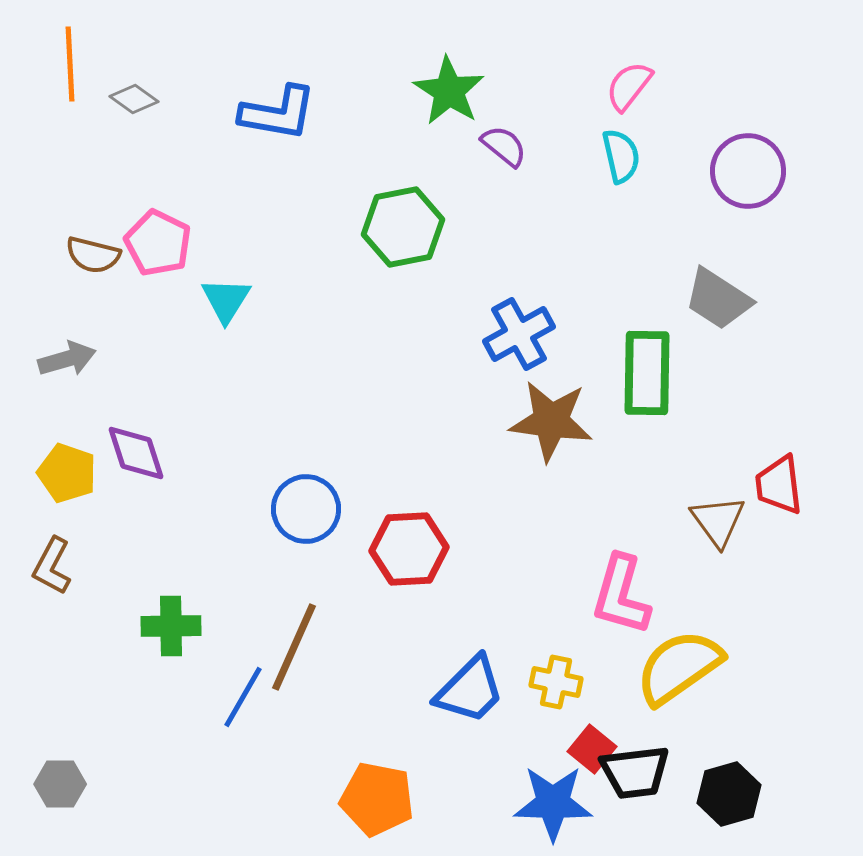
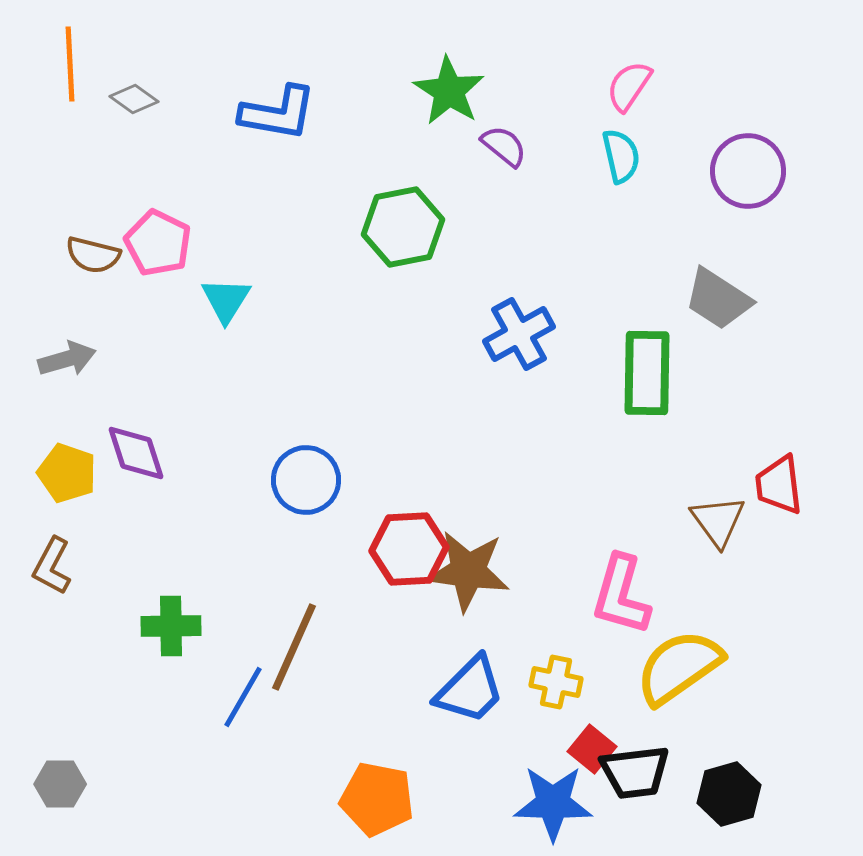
pink semicircle: rotated 4 degrees counterclockwise
brown star: moved 83 px left, 150 px down
blue circle: moved 29 px up
